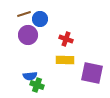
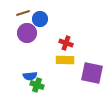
brown line: moved 1 px left, 1 px up
purple circle: moved 1 px left, 2 px up
red cross: moved 4 px down
